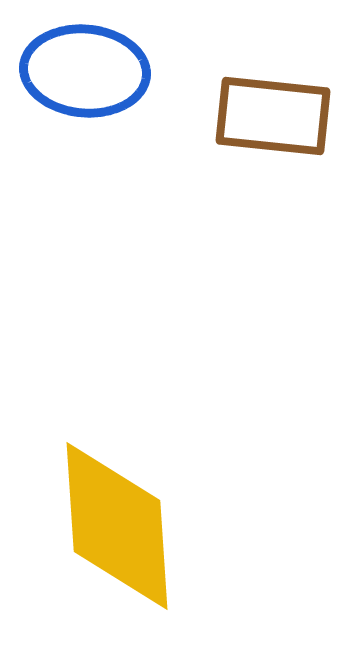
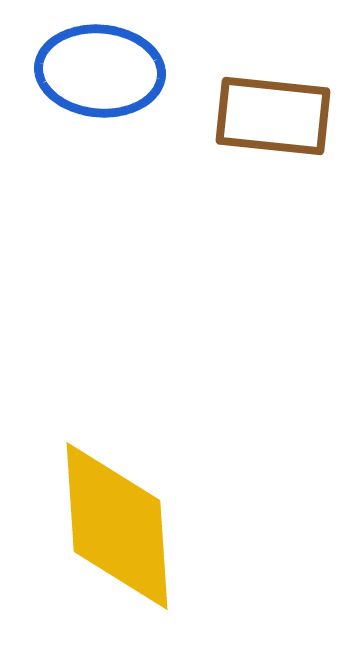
blue ellipse: moved 15 px right
